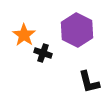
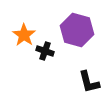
purple hexagon: rotated 12 degrees counterclockwise
black cross: moved 2 px right, 2 px up
